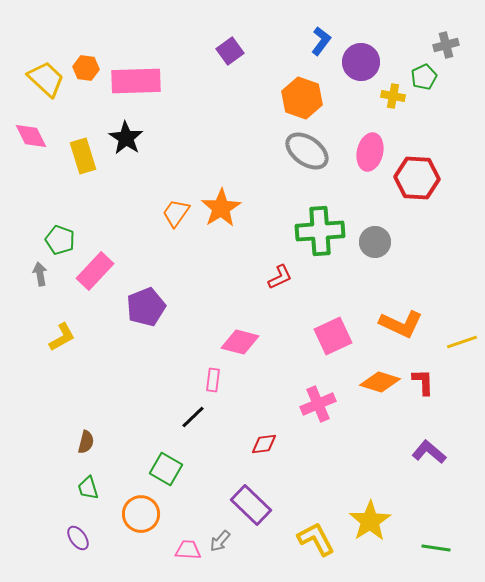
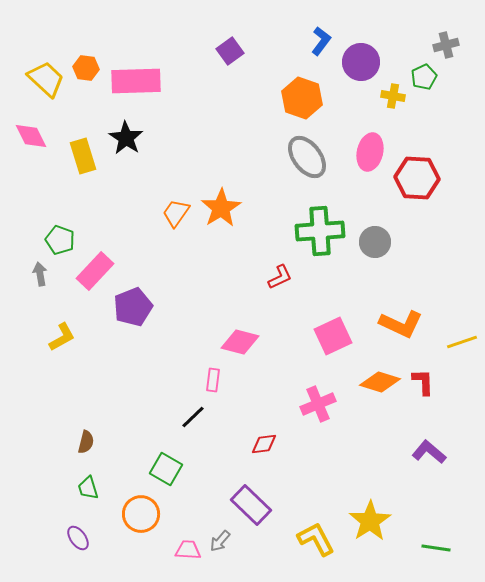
gray ellipse at (307, 151): moved 6 px down; rotated 18 degrees clockwise
purple pentagon at (146, 307): moved 13 px left
